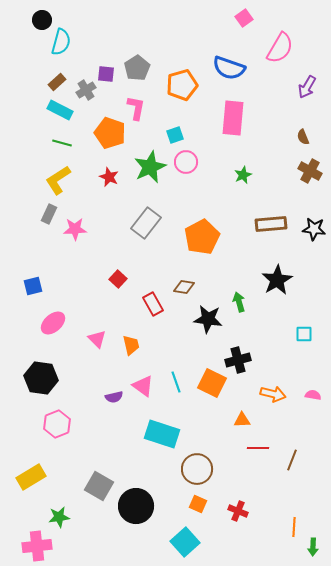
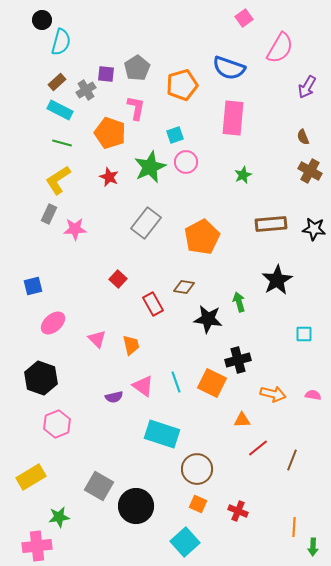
black hexagon at (41, 378): rotated 12 degrees clockwise
red line at (258, 448): rotated 40 degrees counterclockwise
